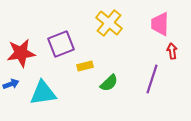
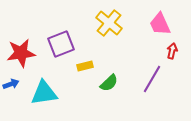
pink trapezoid: rotated 25 degrees counterclockwise
red arrow: rotated 21 degrees clockwise
purple line: rotated 12 degrees clockwise
cyan triangle: moved 1 px right
